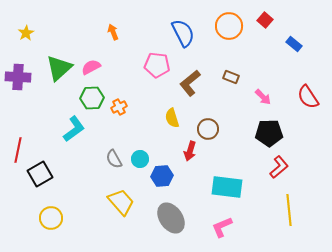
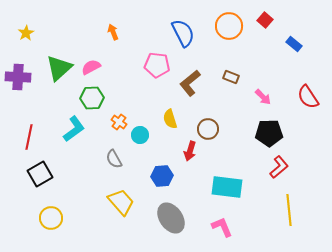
orange cross: moved 15 px down; rotated 28 degrees counterclockwise
yellow semicircle: moved 2 px left, 1 px down
red line: moved 11 px right, 13 px up
cyan circle: moved 24 px up
pink L-shape: rotated 90 degrees clockwise
